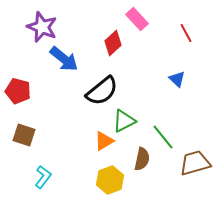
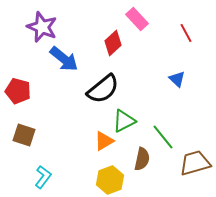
black semicircle: moved 1 px right, 2 px up
